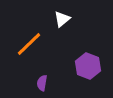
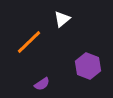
orange line: moved 2 px up
purple semicircle: moved 1 px down; rotated 133 degrees counterclockwise
